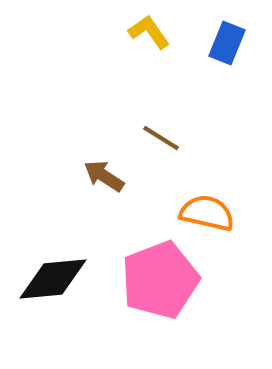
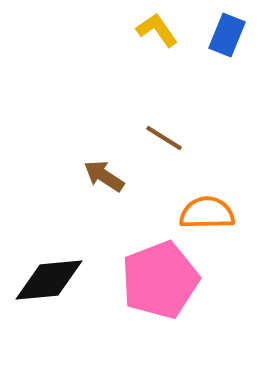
yellow L-shape: moved 8 px right, 2 px up
blue rectangle: moved 8 px up
brown line: moved 3 px right
orange semicircle: rotated 14 degrees counterclockwise
black diamond: moved 4 px left, 1 px down
